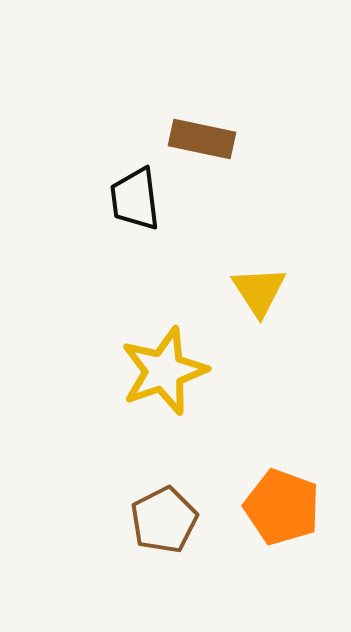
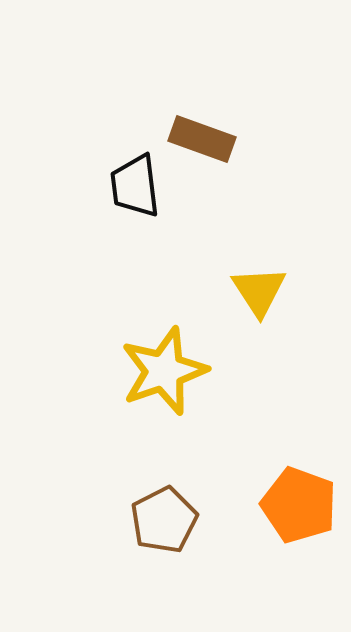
brown rectangle: rotated 8 degrees clockwise
black trapezoid: moved 13 px up
orange pentagon: moved 17 px right, 2 px up
